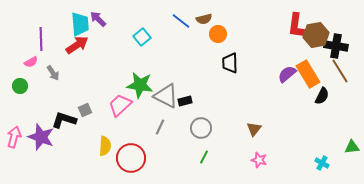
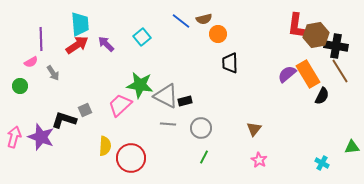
purple arrow: moved 8 px right, 25 px down
gray line: moved 8 px right, 3 px up; rotated 70 degrees clockwise
pink star: rotated 14 degrees clockwise
